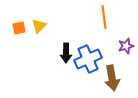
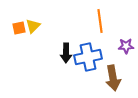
orange line: moved 4 px left, 4 px down
yellow triangle: moved 6 px left
purple star: rotated 14 degrees clockwise
blue cross: moved 2 px up; rotated 12 degrees clockwise
brown arrow: moved 1 px right
